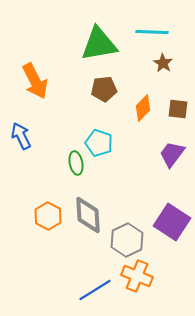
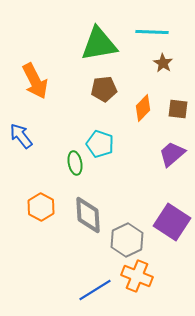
blue arrow: rotated 12 degrees counterclockwise
cyan pentagon: moved 1 px right, 1 px down
purple trapezoid: rotated 12 degrees clockwise
green ellipse: moved 1 px left
orange hexagon: moved 7 px left, 9 px up
